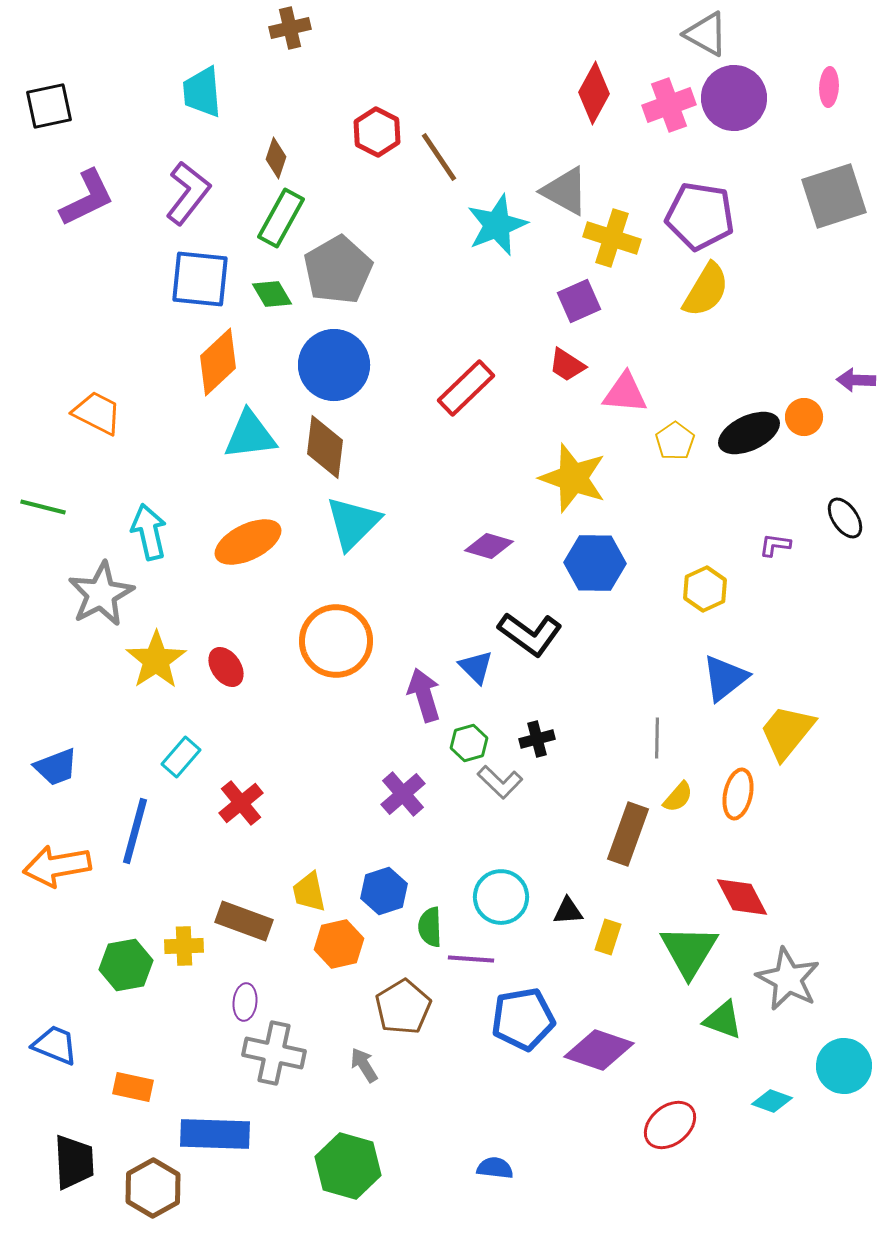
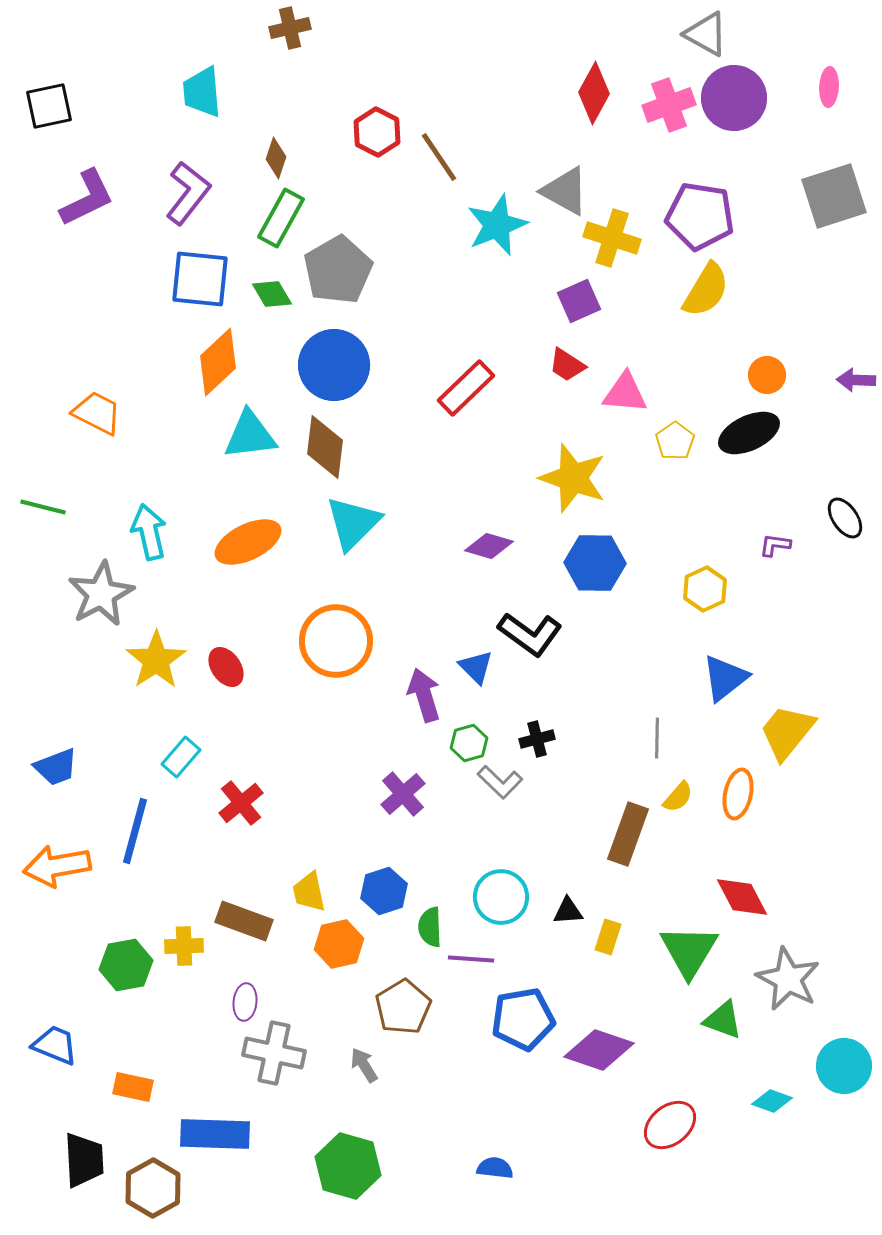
orange circle at (804, 417): moved 37 px left, 42 px up
black trapezoid at (74, 1162): moved 10 px right, 2 px up
